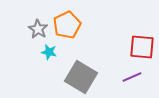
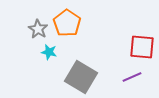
orange pentagon: moved 2 px up; rotated 12 degrees counterclockwise
